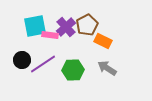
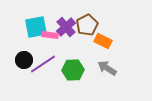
cyan square: moved 1 px right, 1 px down
black circle: moved 2 px right
